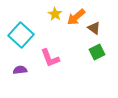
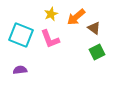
yellow star: moved 4 px left; rotated 16 degrees clockwise
cyan square: rotated 20 degrees counterclockwise
pink L-shape: moved 19 px up
